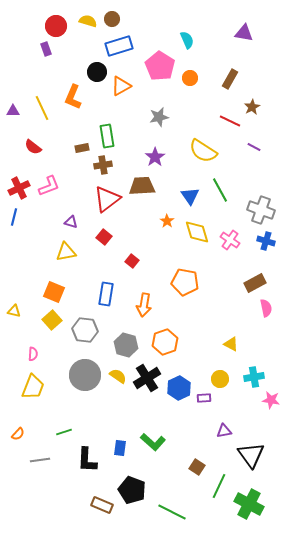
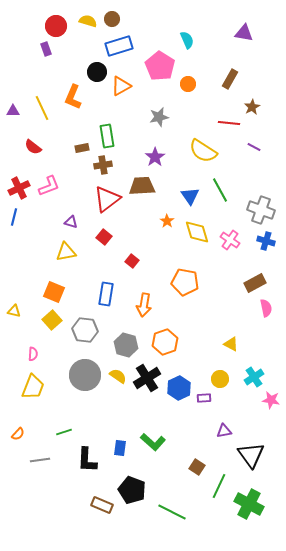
orange circle at (190, 78): moved 2 px left, 6 px down
red line at (230, 121): moved 1 px left, 2 px down; rotated 20 degrees counterclockwise
cyan cross at (254, 377): rotated 24 degrees counterclockwise
